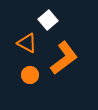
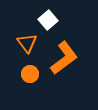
orange triangle: rotated 25 degrees clockwise
orange circle: moved 1 px up
